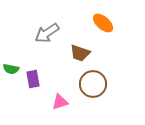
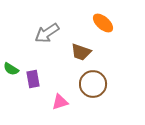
brown trapezoid: moved 1 px right, 1 px up
green semicircle: rotated 21 degrees clockwise
